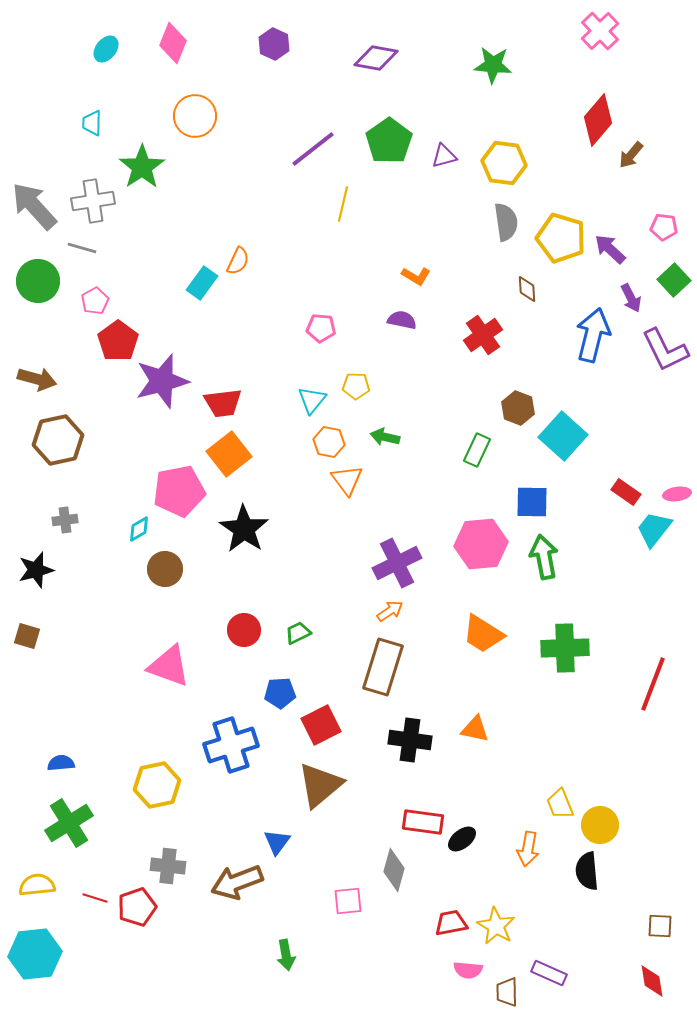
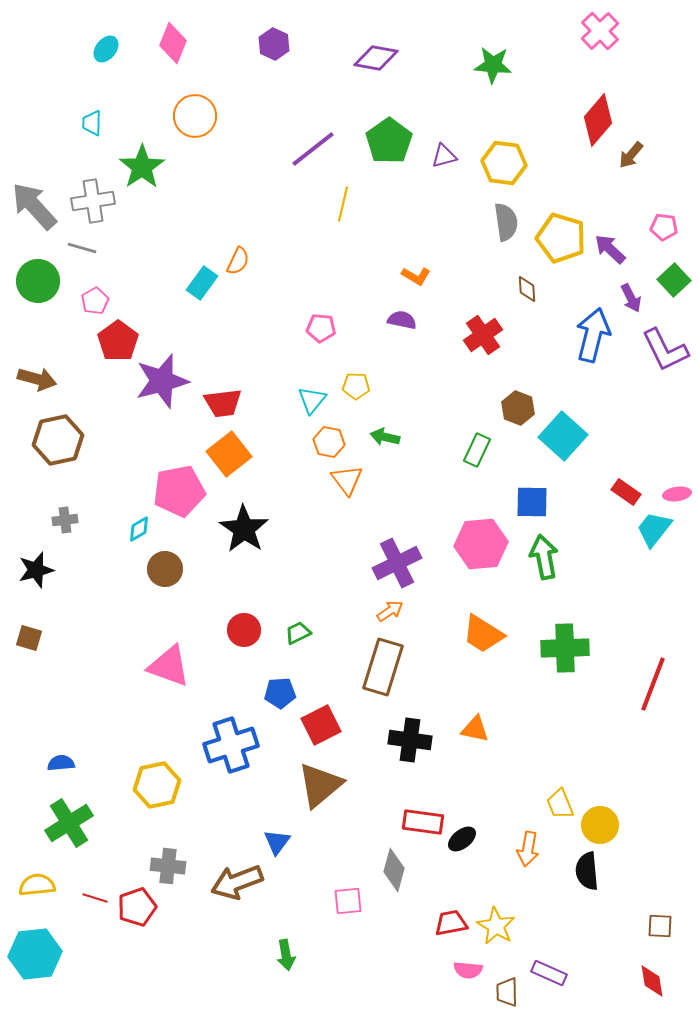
brown square at (27, 636): moved 2 px right, 2 px down
